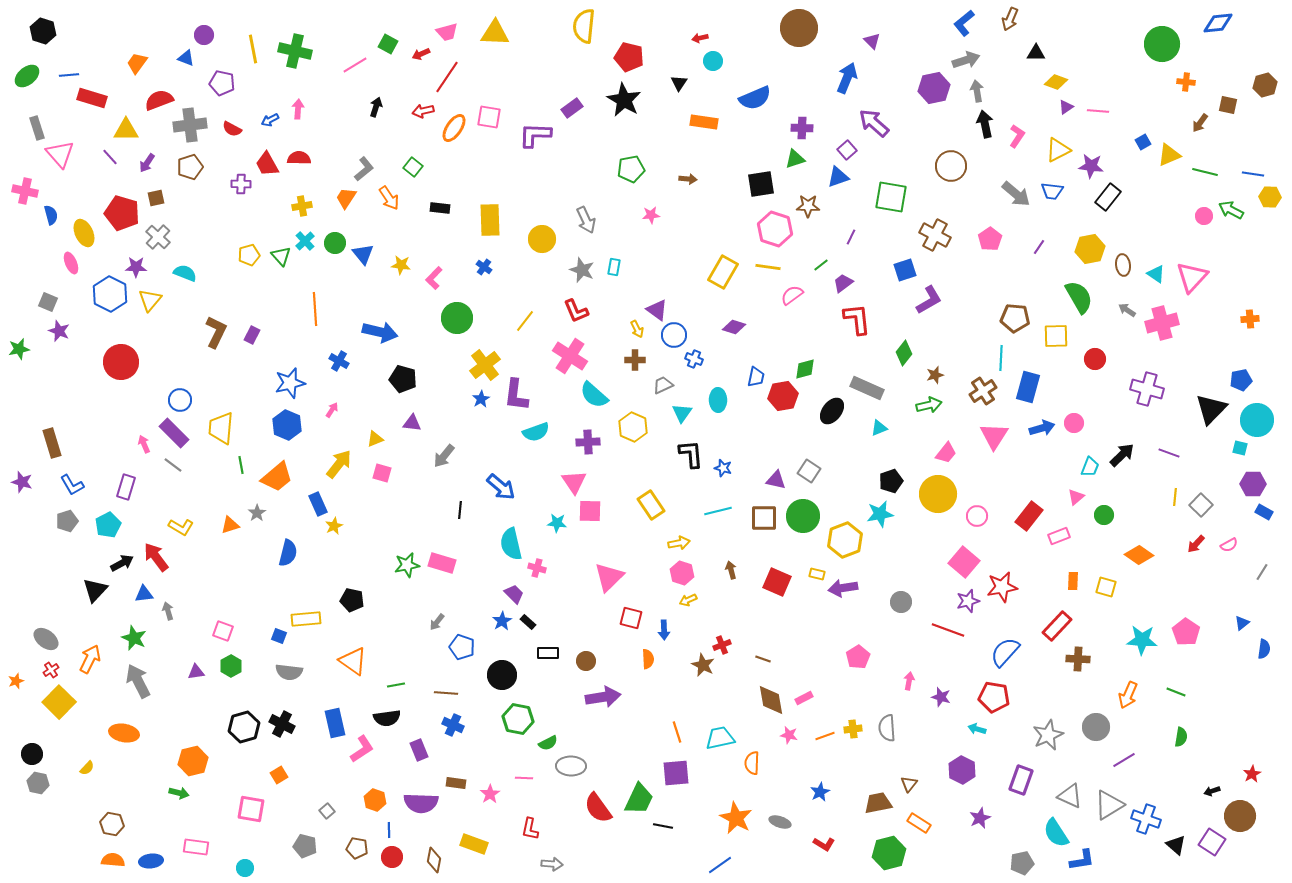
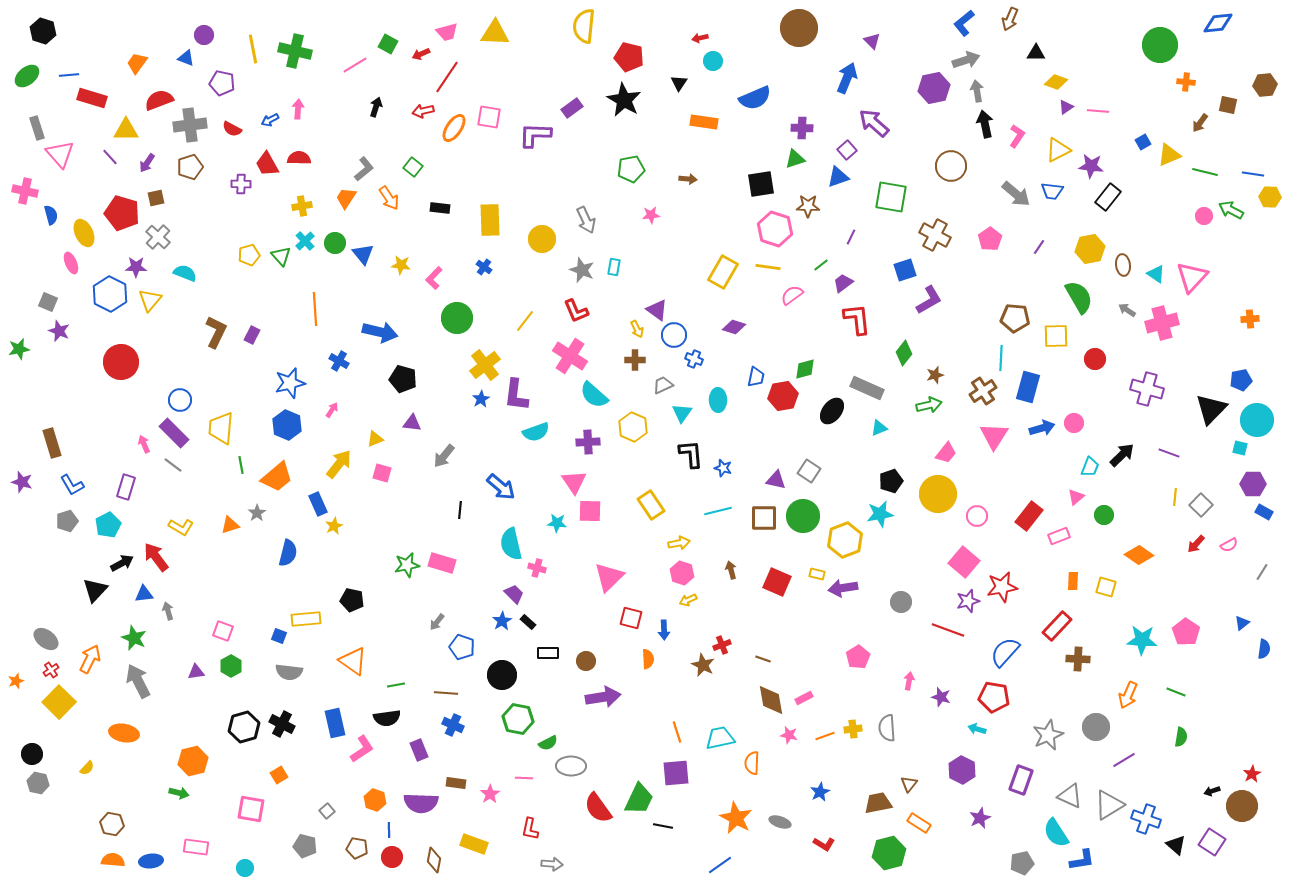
green circle at (1162, 44): moved 2 px left, 1 px down
brown hexagon at (1265, 85): rotated 10 degrees clockwise
brown circle at (1240, 816): moved 2 px right, 10 px up
